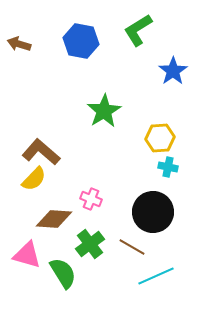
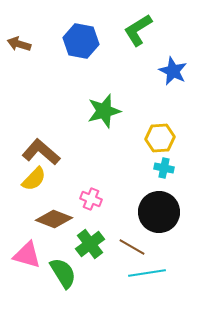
blue star: rotated 12 degrees counterclockwise
green star: rotated 16 degrees clockwise
cyan cross: moved 4 px left, 1 px down
black circle: moved 6 px right
brown diamond: rotated 18 degrees clockwise
cyan line: moved 9 px left, 3 px up; rotated 15 degrees clockwise
